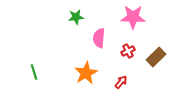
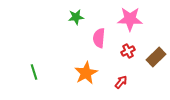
pink star: moved 3 px left, 2 px down
